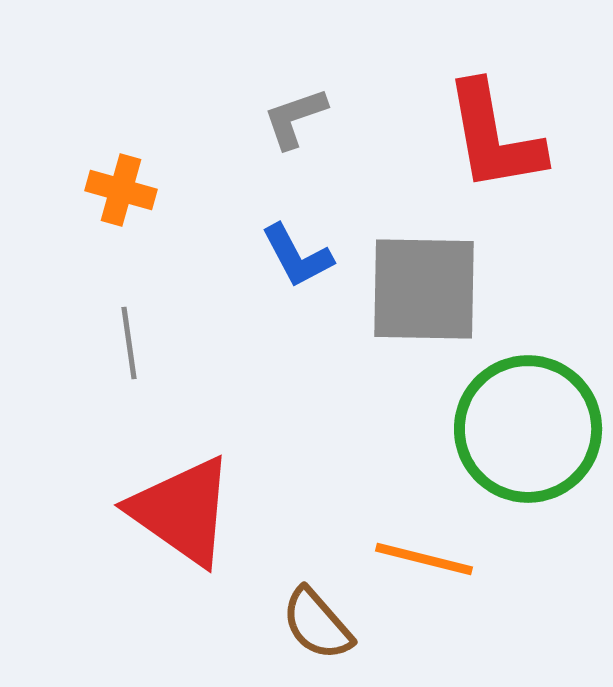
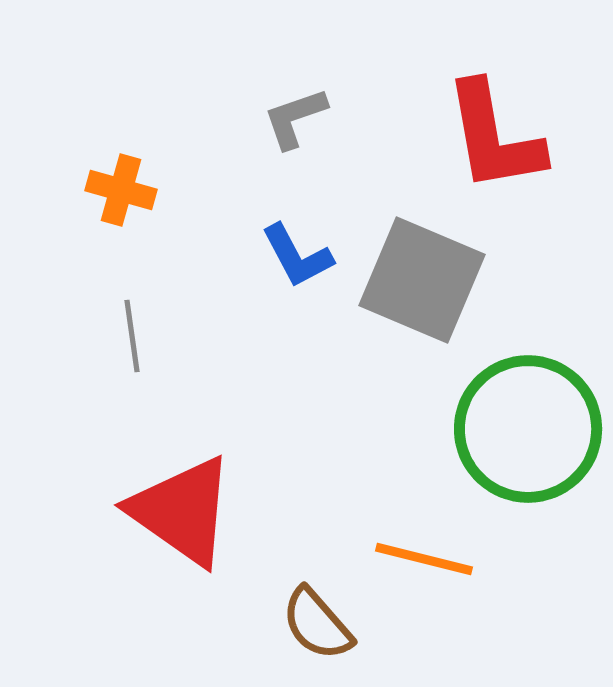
gray square: moved 2 px left, 9 px up; rotated 22 degrees clockwise
gray line: moved 3 px right, 7 px up
